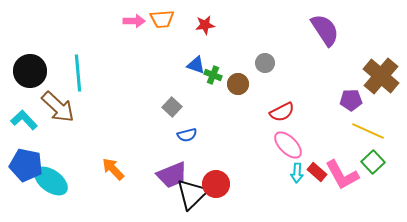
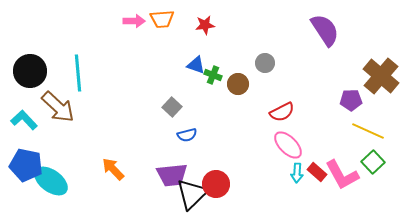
purple trapezoid: rotated 16 degrees clockwise
